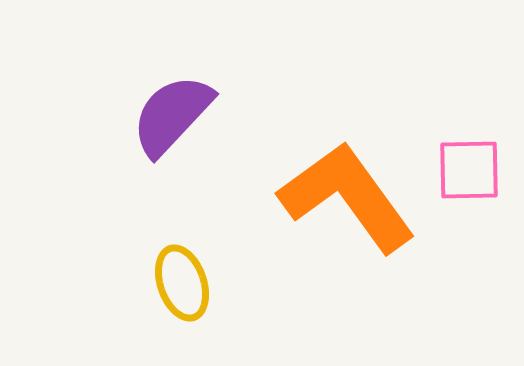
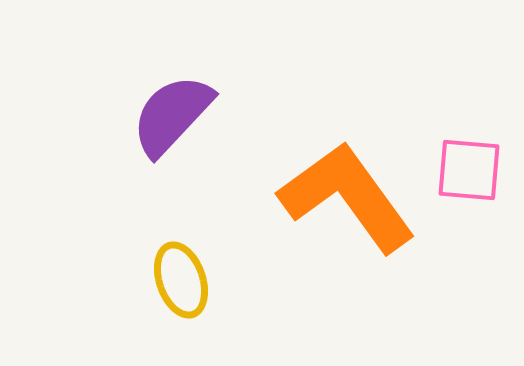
pink square: rotated 6 degrees clockwise
yellow ellipse: moved 1 px left, 3 px up
